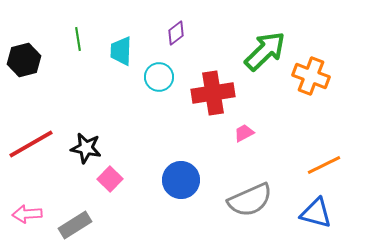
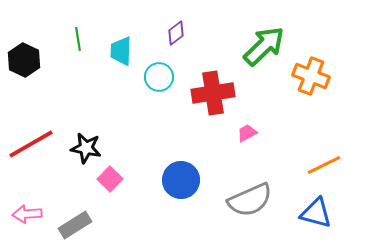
green arrow: moved 1 px left, 5 px up
black hexagon: rotated 20 degrees counterclockwise
pink trapezoid: moved 3 px right
